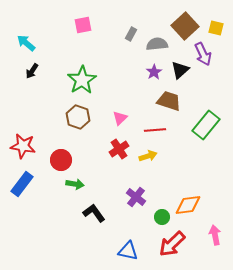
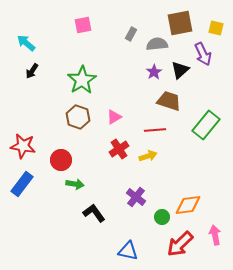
brown square: moved 5 px left, 3 px up; rotated 32 degrees clockwise
pink triangle: moved 6 px left, 1 px up; rotated 14 degrees clockwise
red arrow: moved 8 px right
